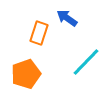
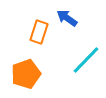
orange rectangle: moved 1 px up
cyan line: moved 2 px up
